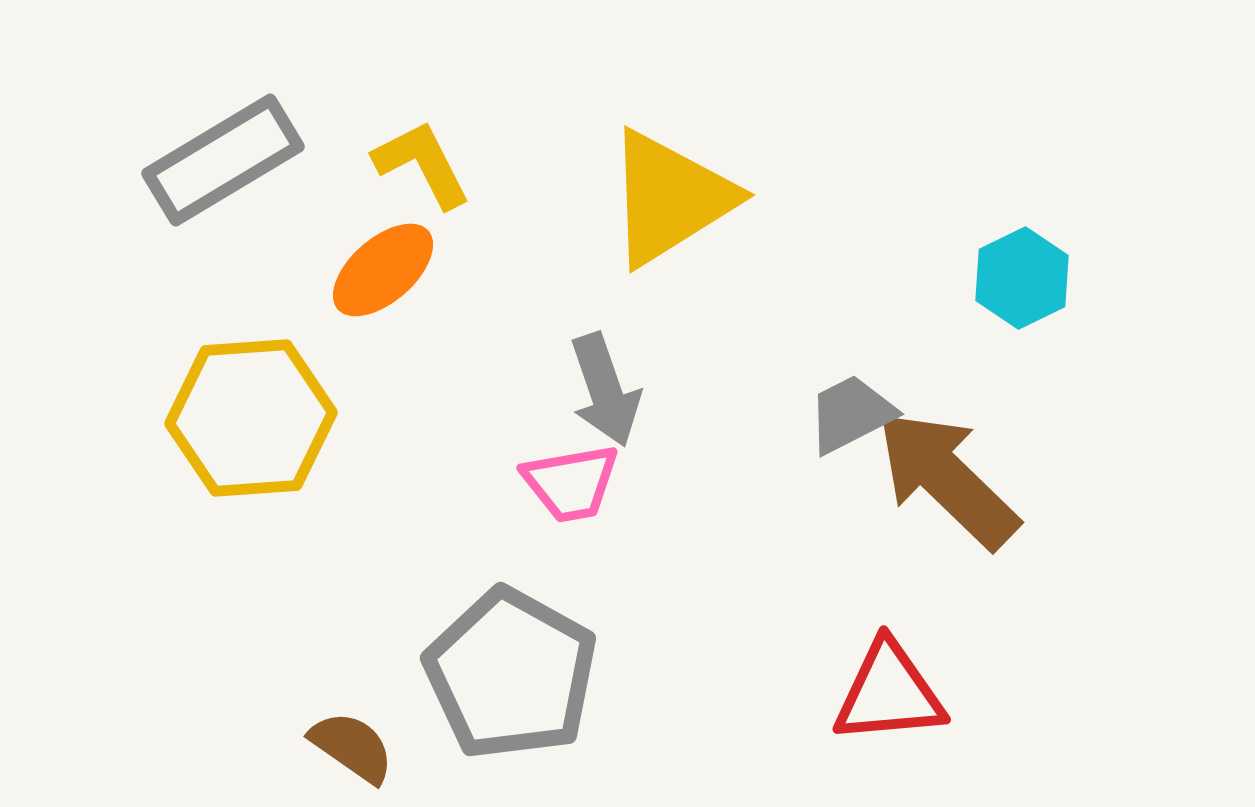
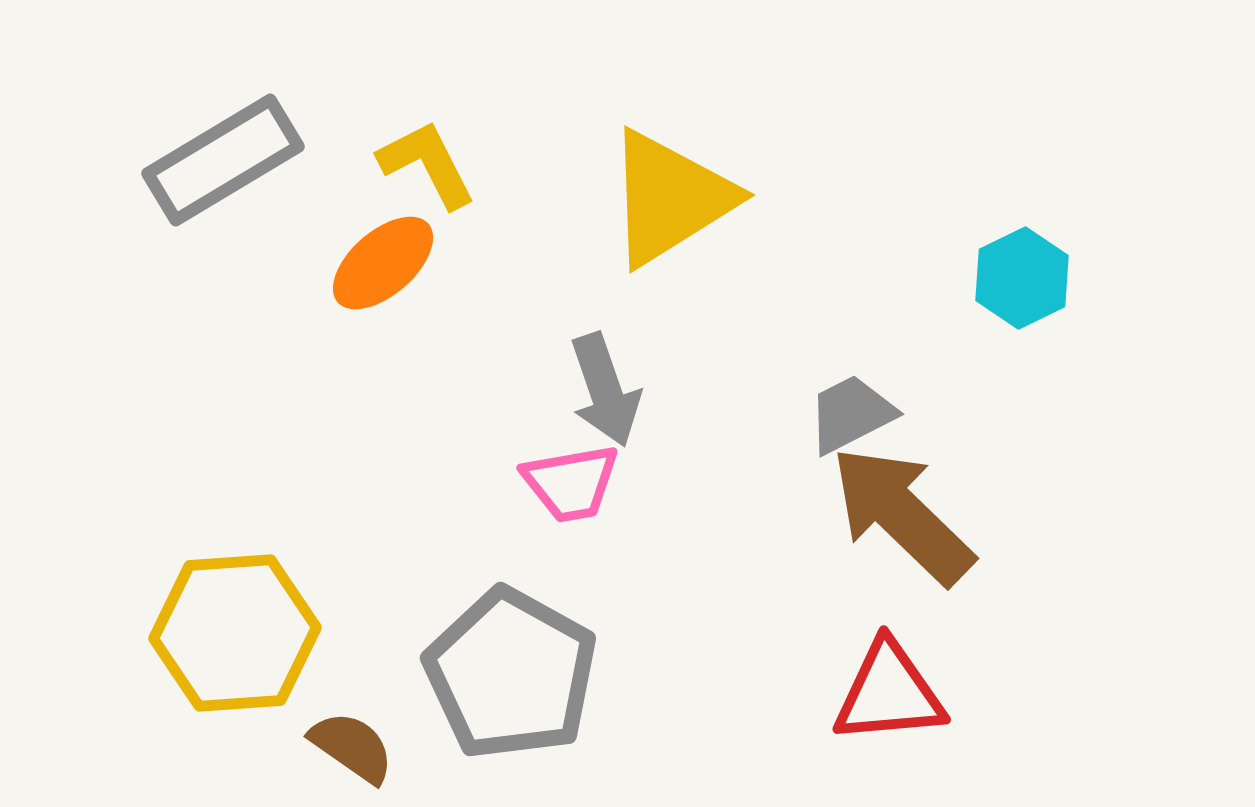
yellow L-shape: moved 5 px right
orange ellipse: moved 7 px up
yellow hexagon: moved 16 px left, 215 px down
brown arrow: moved 45 px left, 36 px down
